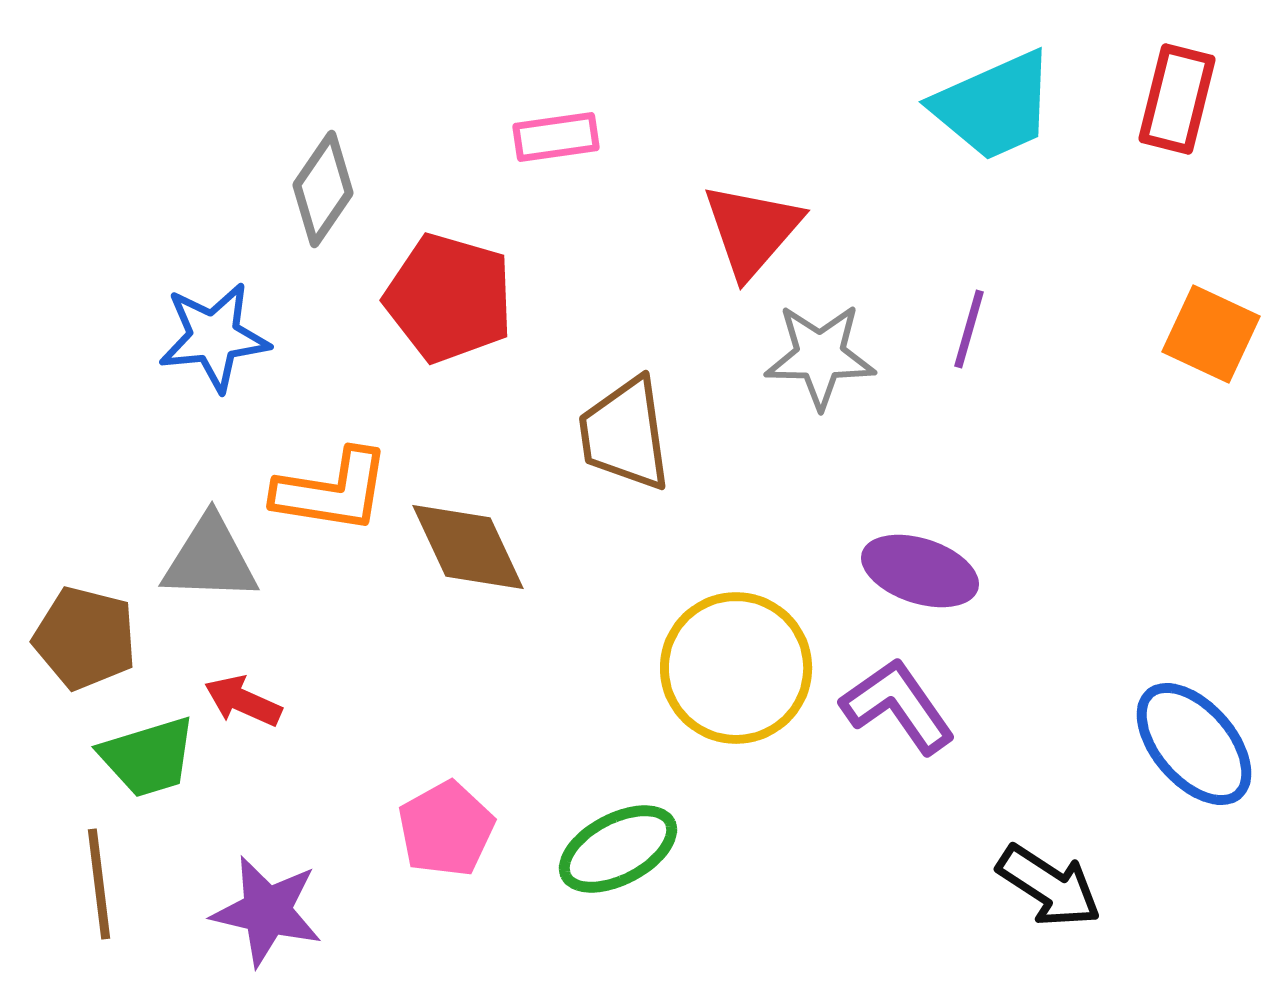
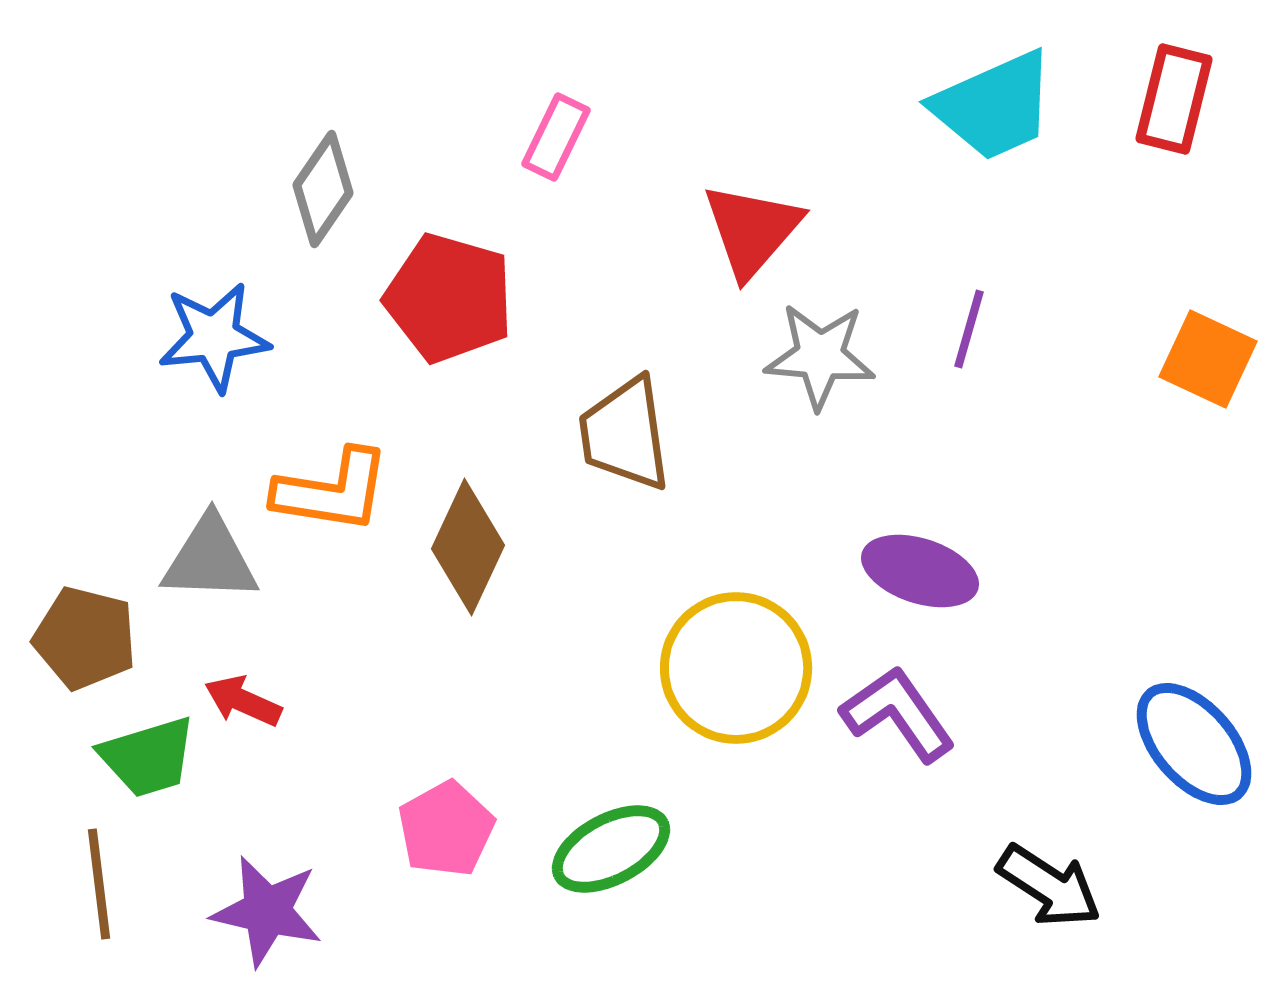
red rectangle: moved 3 px left
pink rectangle: rotated 56 degrees counterclockwise
orange square: moved 3 px left, 25 px down
gray star: rotated 4 degrees clockwise
brown diamond: rotated 50 degrees clockwise
purple L-shape: moved 8 px down
green ellipse: moved 7 px left
